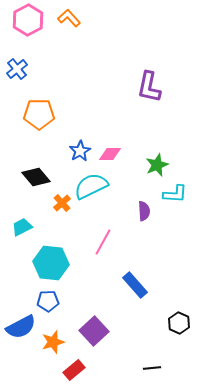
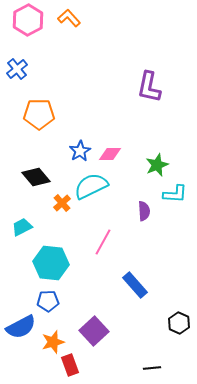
red rectangle: moved 4 px left, 5 px up; rotated 70 degrees counterclockwise
